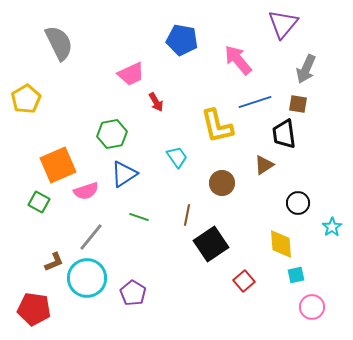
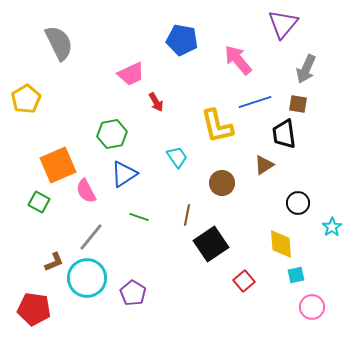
pink semicircle: rotated 80 degrees clockwise
